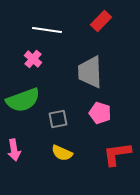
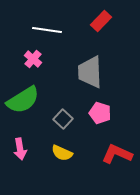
green semicircle: rotated 12 degrees counterclockwise
gray square: moved 5 px right; rotated 36 degrees counterclockwise
pink arrow: moved 6 px right, 1 px up
red L-shape: rotated 32 degrees clockwise
